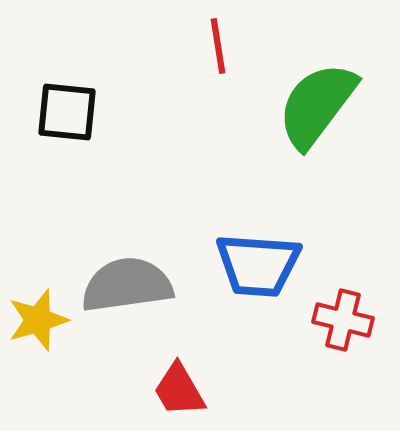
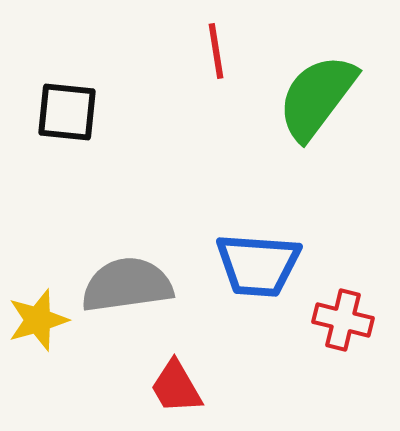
red line: moved 2 px left, 5 px down
green semicircle: moved 8 px up
red trapezoid: moved 3 px left, 3 px up
